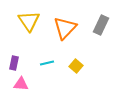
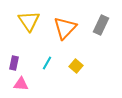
cyan line: rotated 48 degrees counterclockwise
